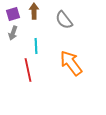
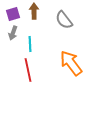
cyan line: moved 6 px left, 2 px up
